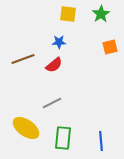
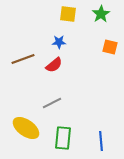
orange square: rotated 28 degrees clockwise
